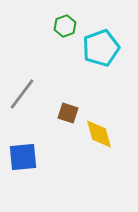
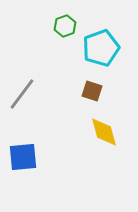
brown square: moved 24 px right, 22 px up
yellow diamond: moved 5 px right, 2 px up
